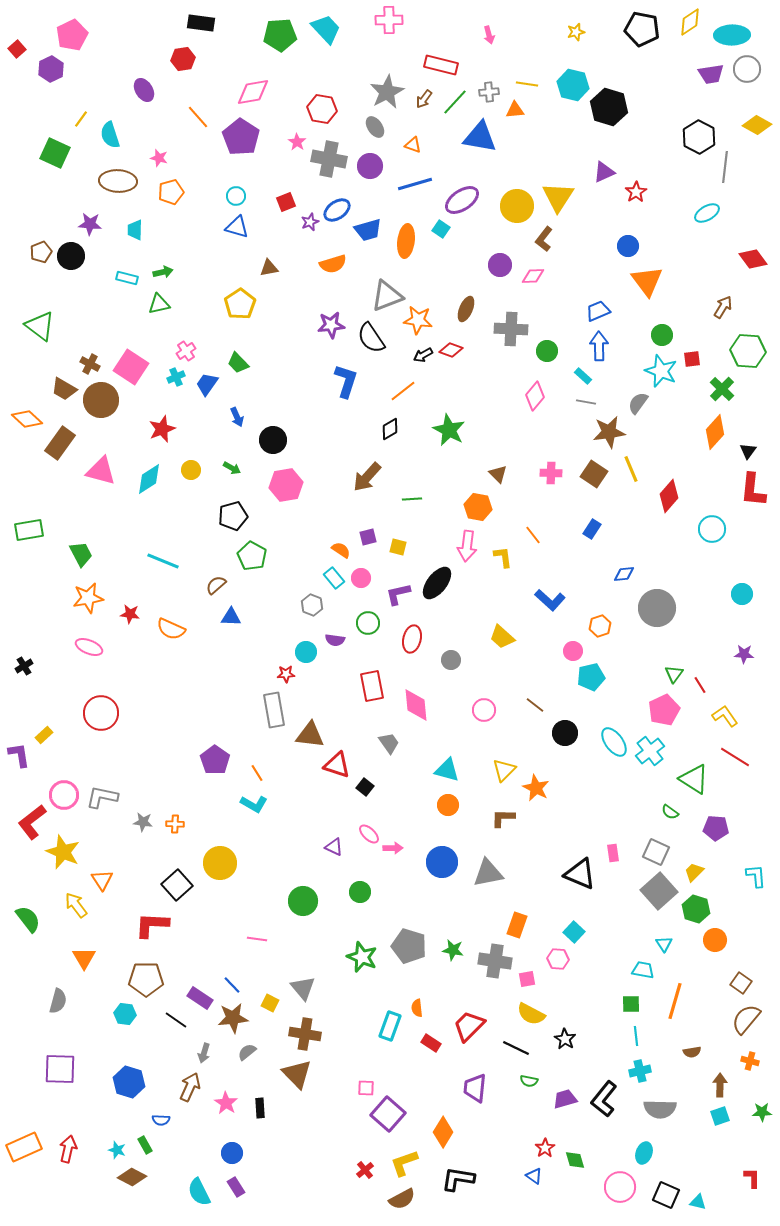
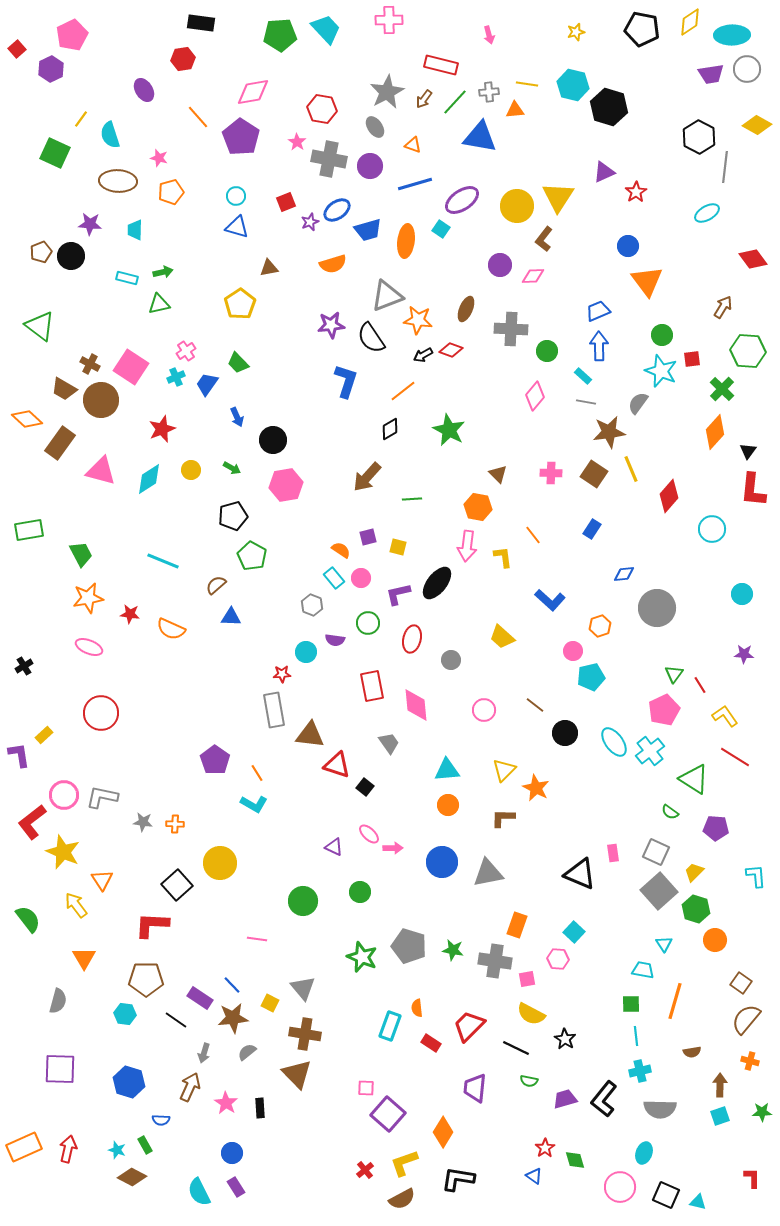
red star at (286, 674): moved 4 px left
cyan triangle at (447, 770): rotated 20 degrees counterclockwise
